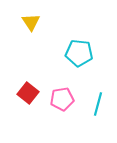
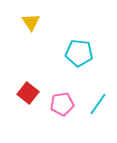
pink pentagon: moved 5 px down
cyan line: rotated 20 degrees clockwise
